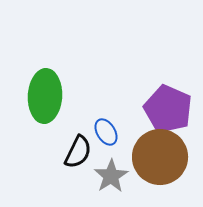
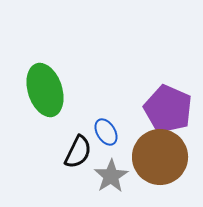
green ellipse: moved 6 px up; rotated 21 degrees counterclockwise
